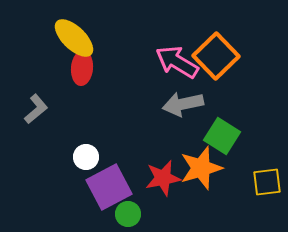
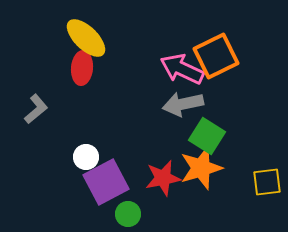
yellow ellipse: moved 12 px right
orange square: rotated 18 degrees clockwise
pink arrow: moved 5 px right, 7 px down; rotated 6 degrees counterclockwise
green square: moved 15 px left
purple square: moved 3 px left, 5 px up
